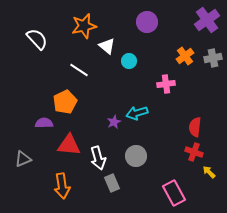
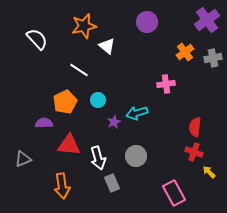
orange cross: moved 4 px up
cyan circle: moved 31 px left, 39 px down
